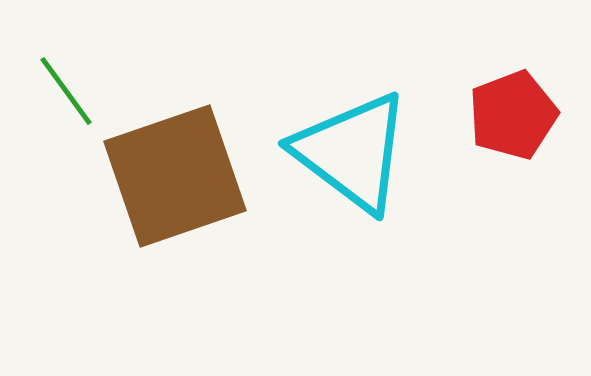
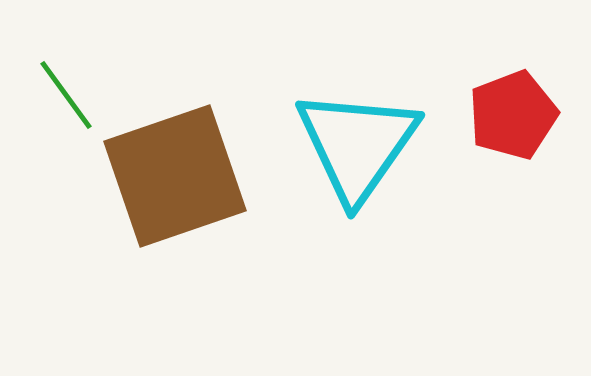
green line: moved 4 px down
cyan triangle: moved 5 px right, 7 px up; rotated 28 degrees clockwise
